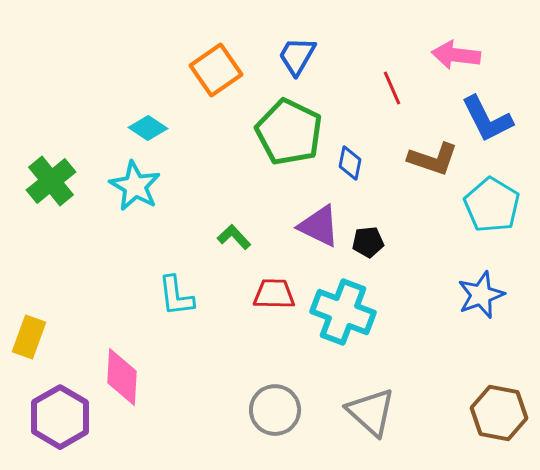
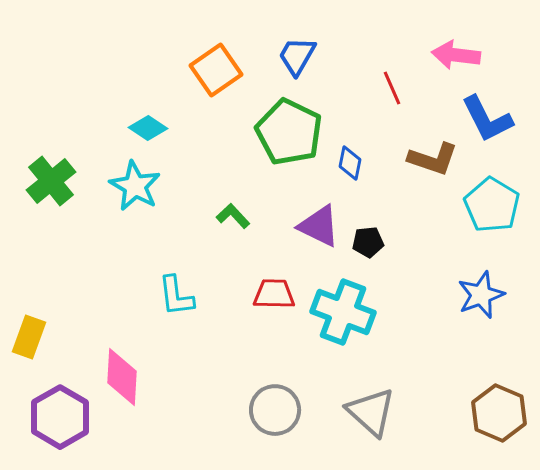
green L-shape: moved 1 px left, 21 px up
brown hexagon: rotated 12 degrees clockwise
